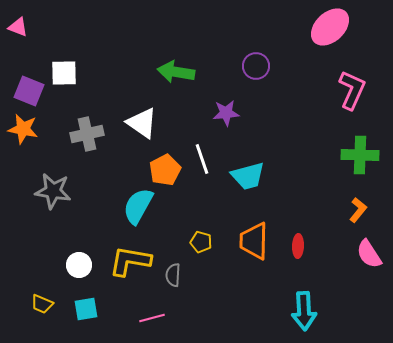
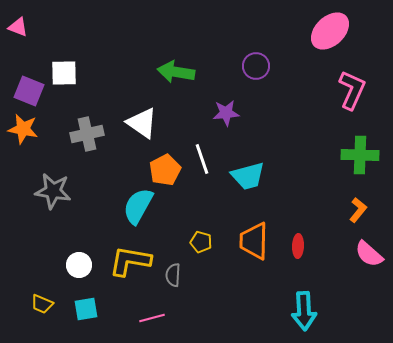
pink ellipse: moved 4 px down
pink semicircle: rotated 16 degrees counterclockwise
